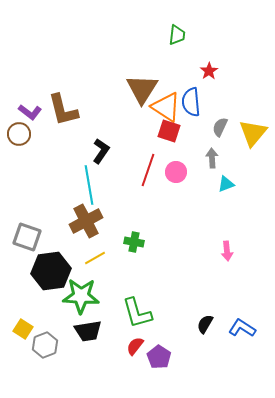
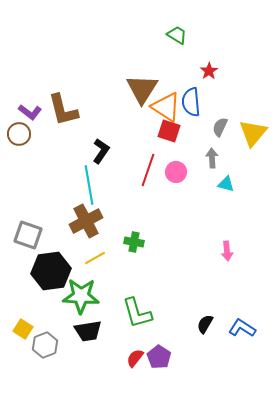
green trapezoid: rotated 65 degrees counterclockwise
cyan triangle: rotated 36 degrees clockwise
gray square: moved 1 px right, 2 px up
red semicircle: moved 12 px down
